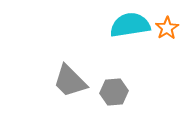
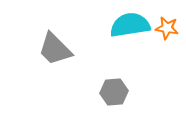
orange star: rotated 30 degrees counterclockwise
gray trapezoid: moved 15 px left, 32 px up
